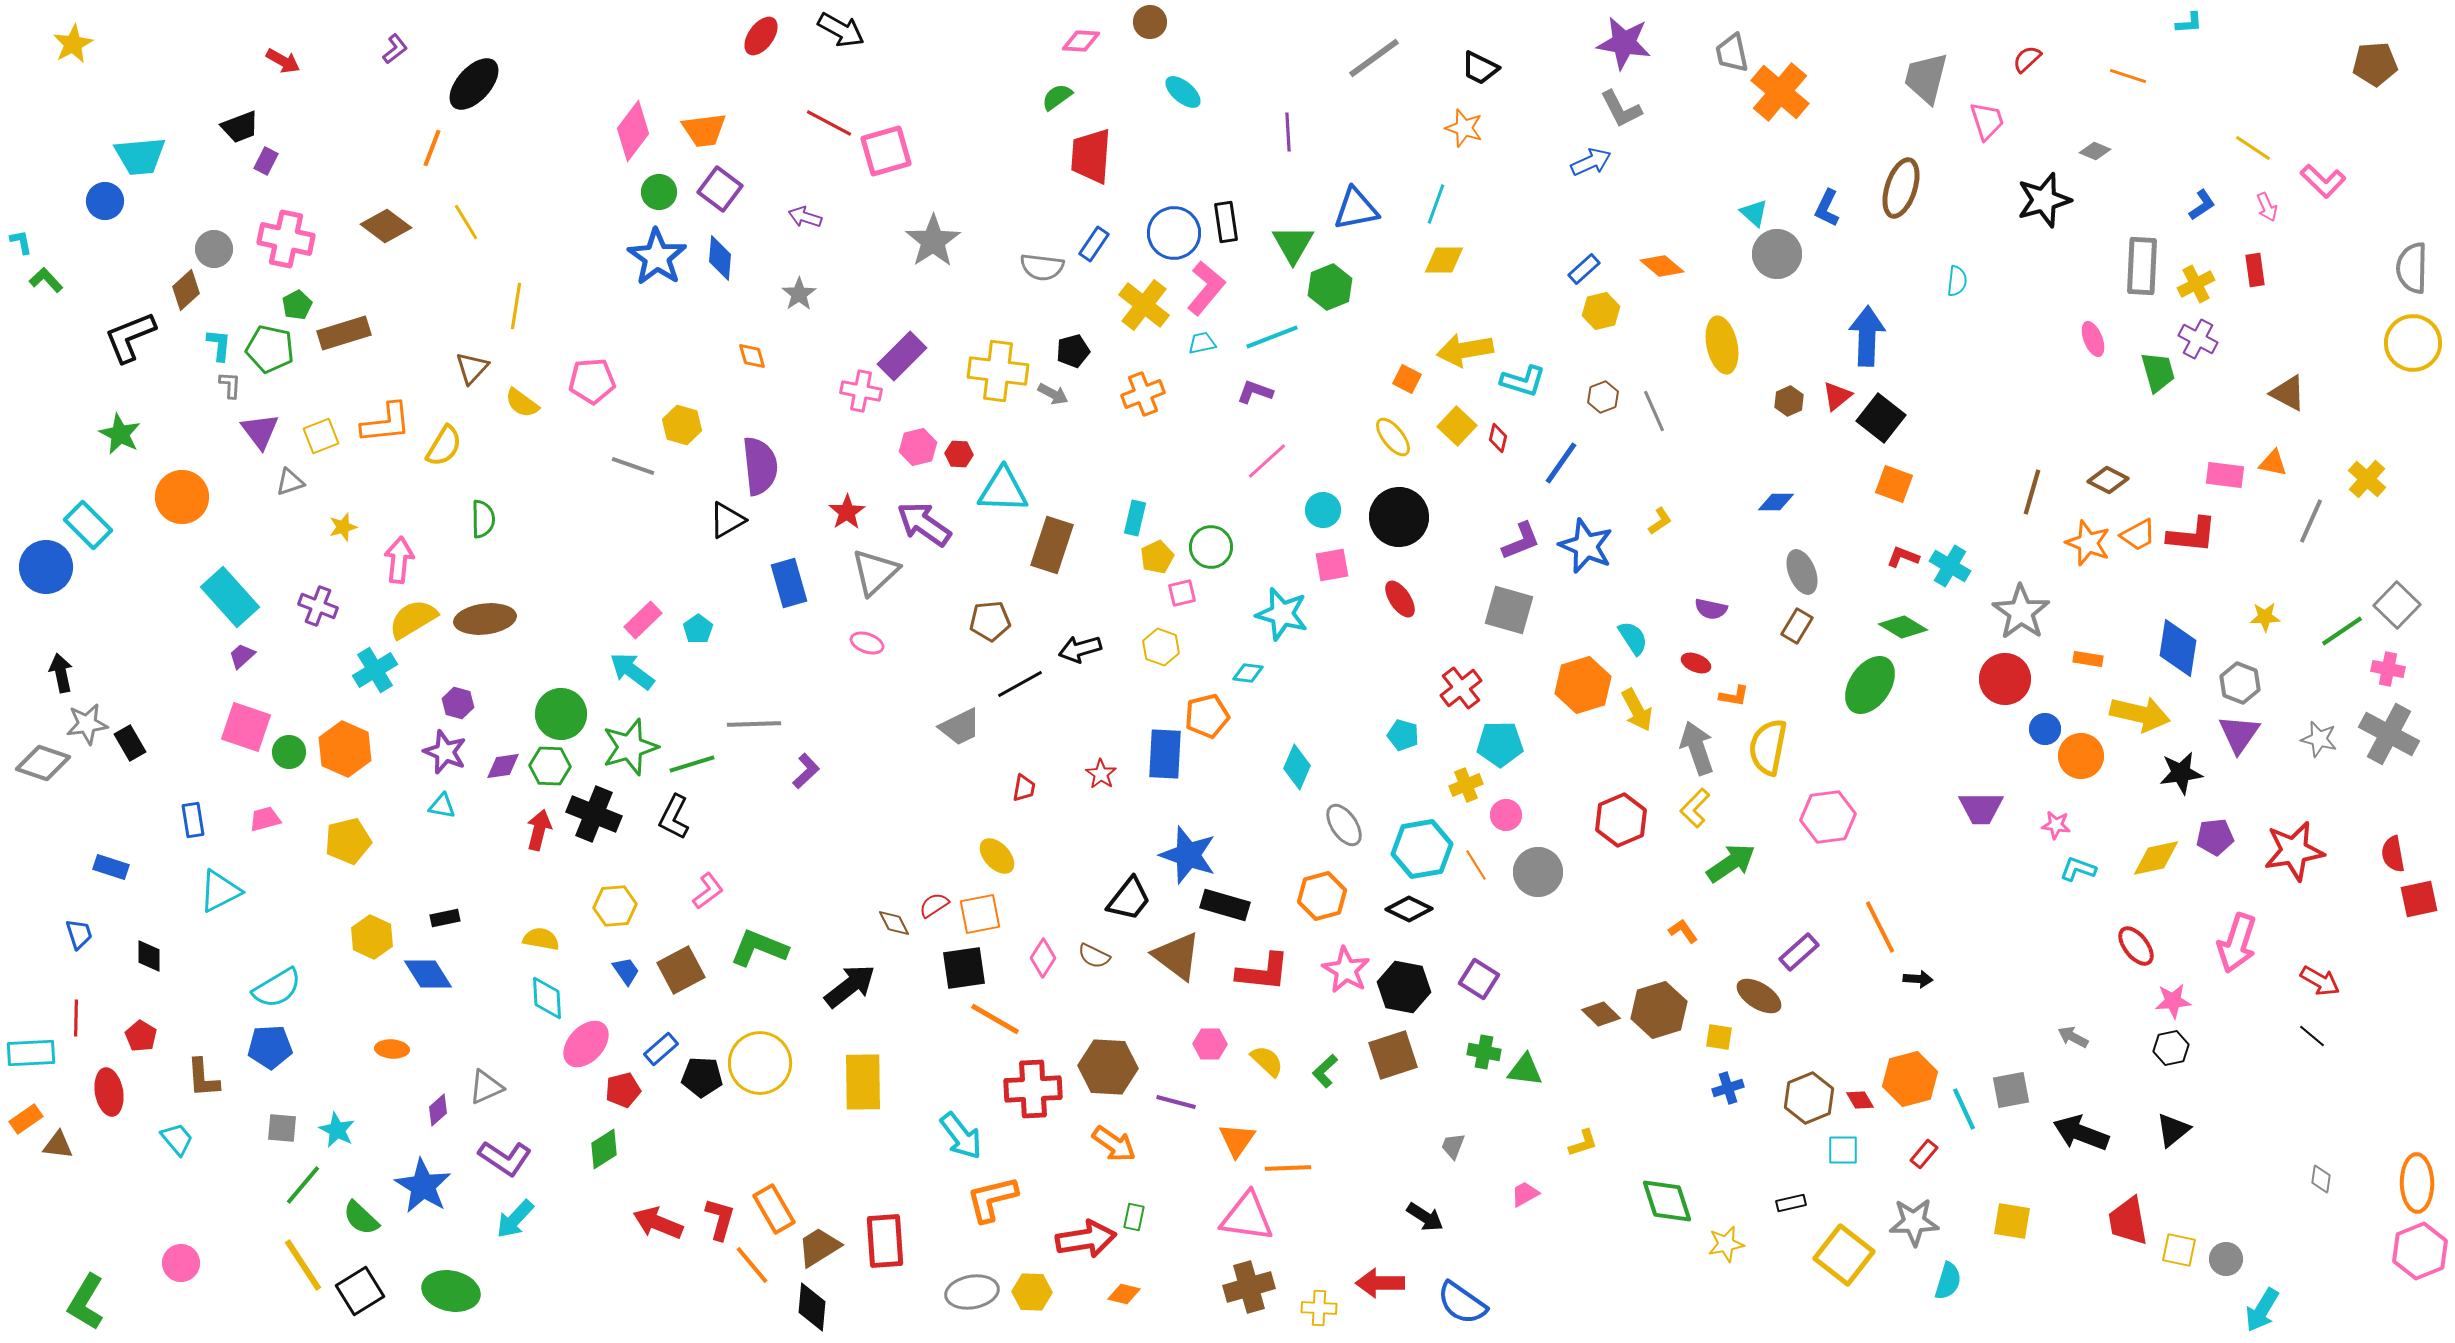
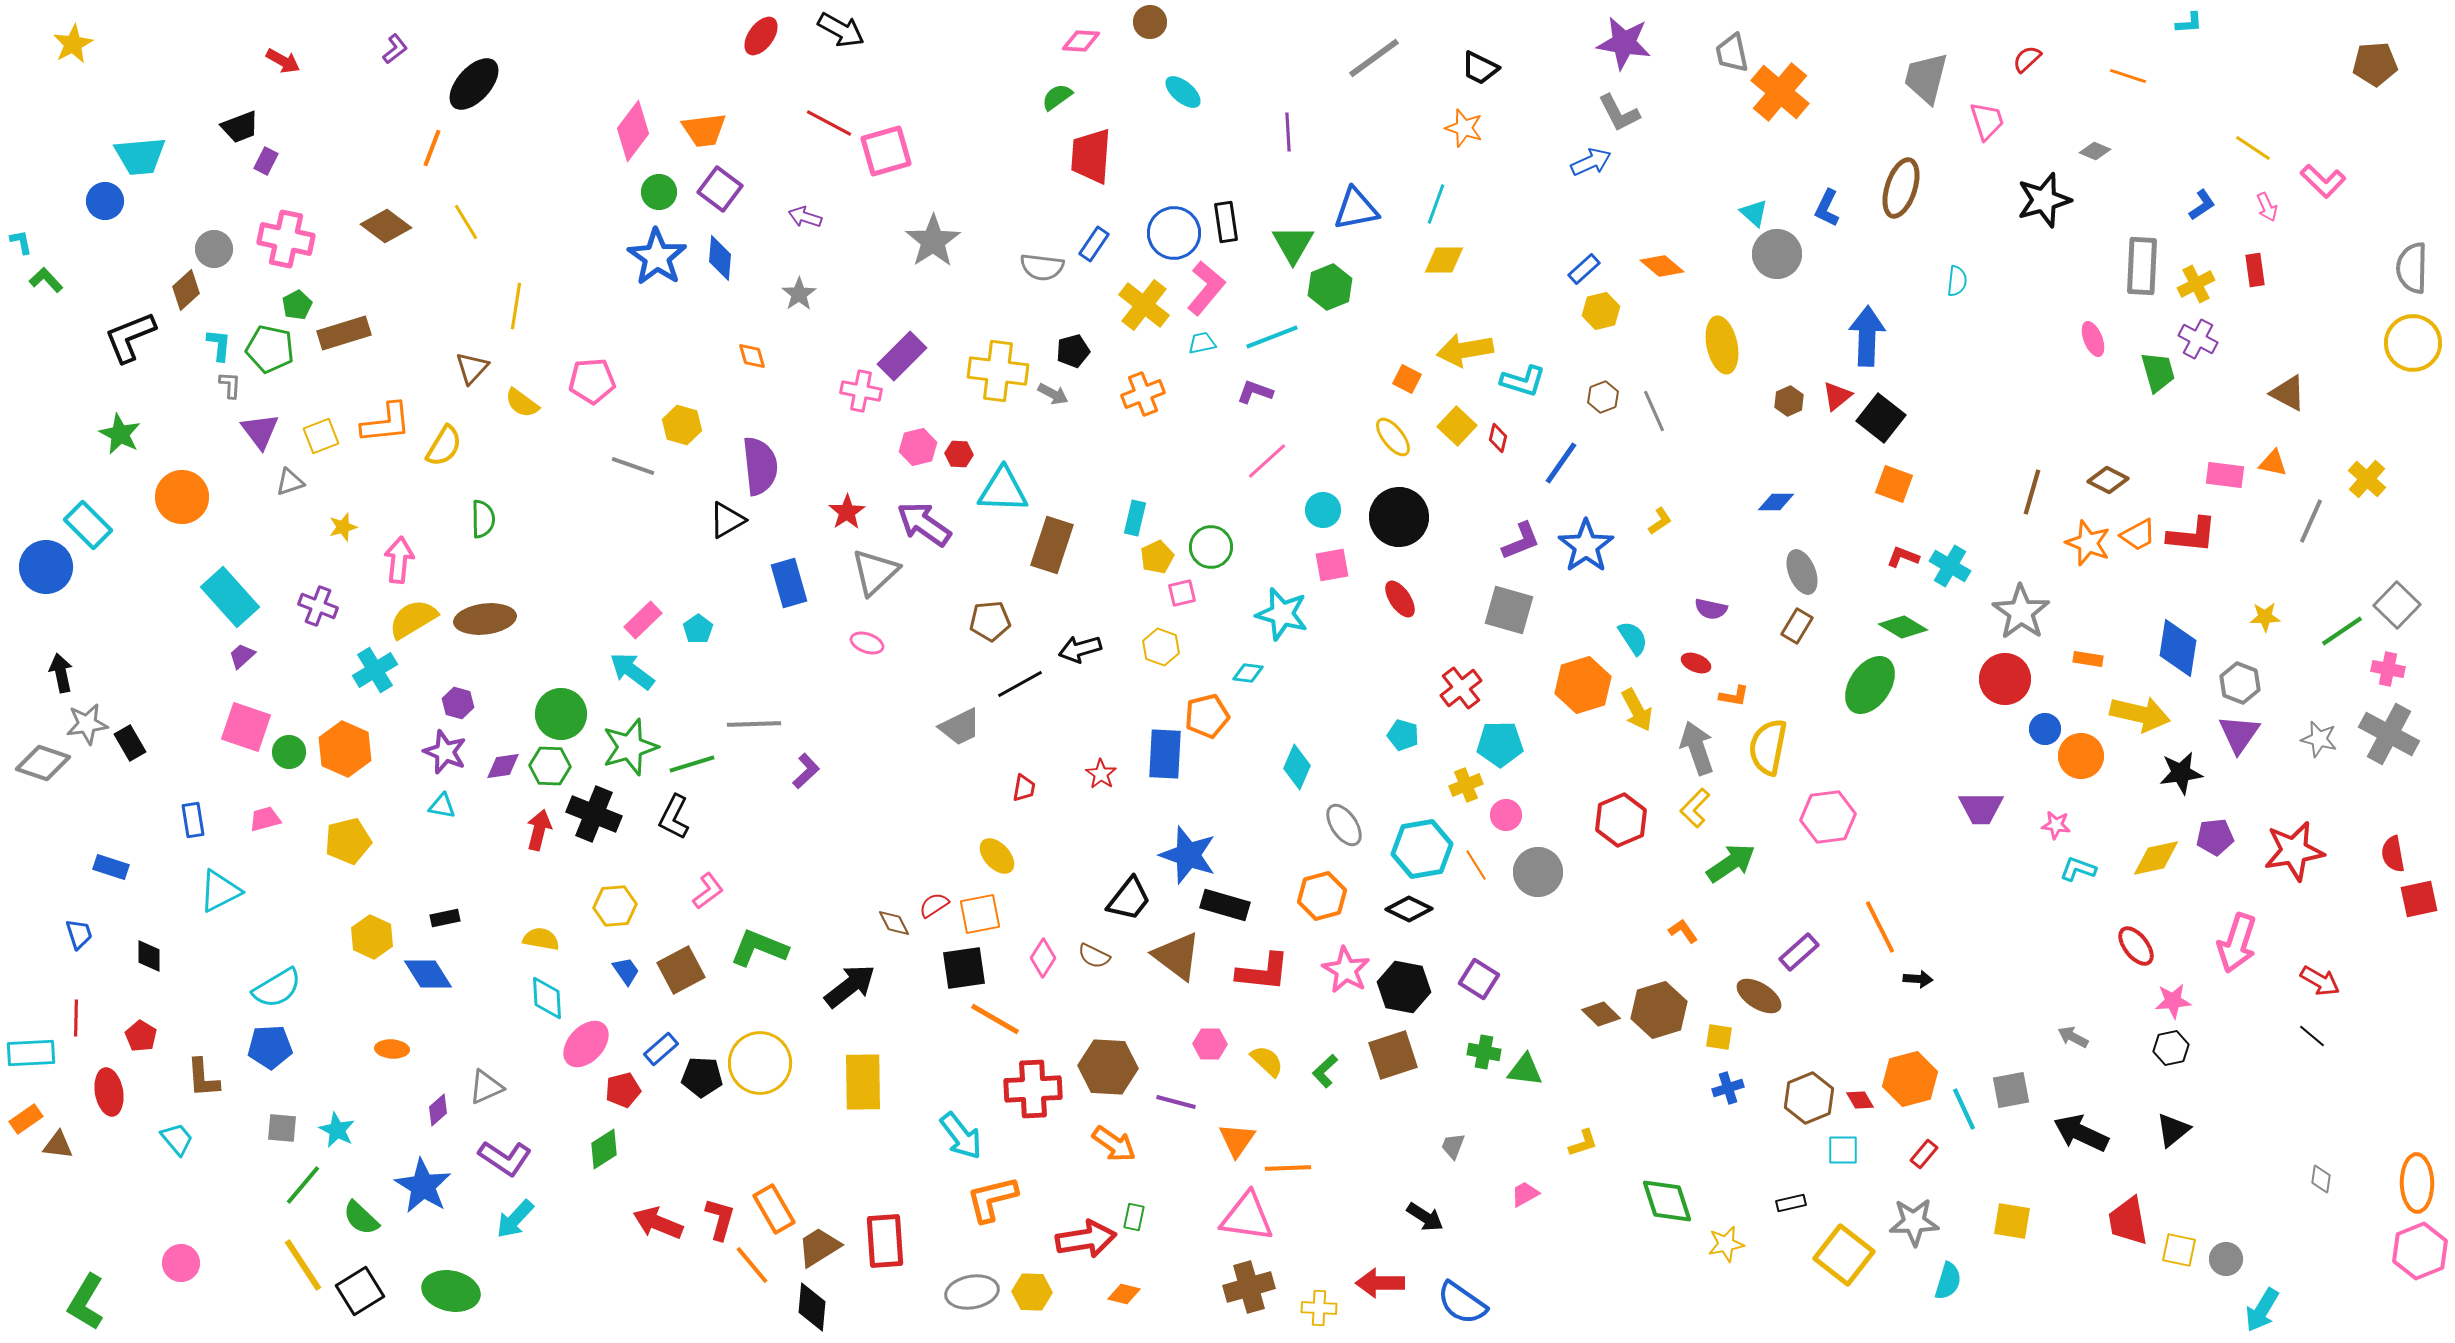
gray L-shape at (1621, 109): moved 2 px left, 4 px down
blue star at (1586, 546): rotated 14 degrees clockwise
black arrow at (2081, 1133): rotated 4 degrees clockwise
